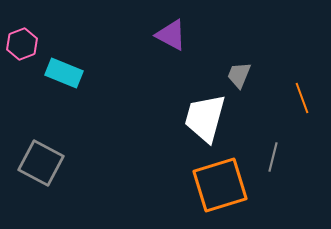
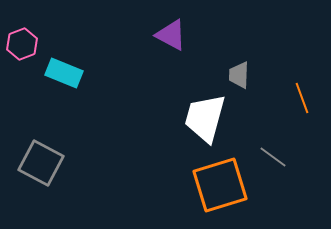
gray trapezoid: rotated 20 degrees counterclockwise
gray line: rotated 68 degrees counterclockwise
